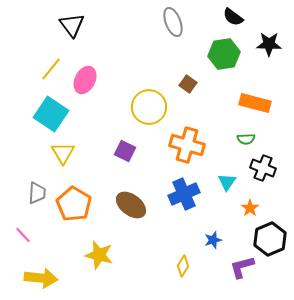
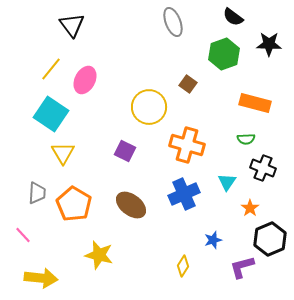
green hexagon: rotated 12 degrees counterclockwise
